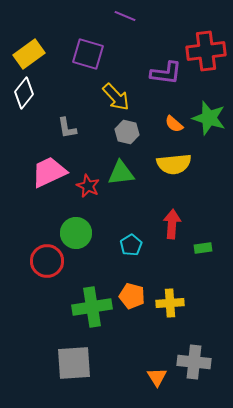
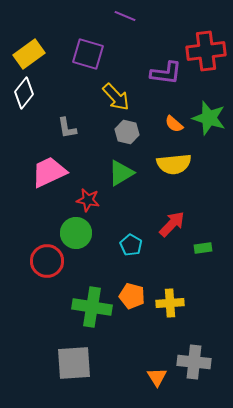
green triangle: rotated 24 degrees counterclockwise
red star: moved 14 px down; rotated 15 degrees counterclockwise
red arrow: rotated 40 degrees clockwise
cyan pentagon: rotated 10 degrees counterclockwise
green cross: rotated 18 degrees clockwise
